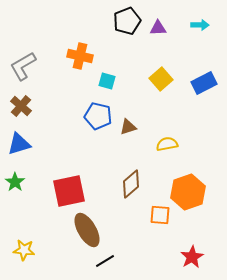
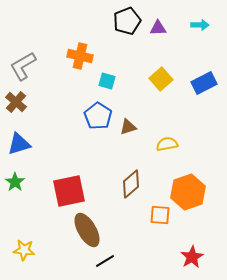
brown cross: moved 5 px left, 4 px up
blue pentagon: rotated 20 degrees clockwise
